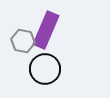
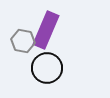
black circle: moved 2 px right, 1 px up
